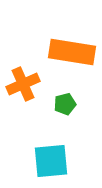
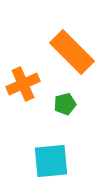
orange rectangle: rotated 36 degrees clockwise
